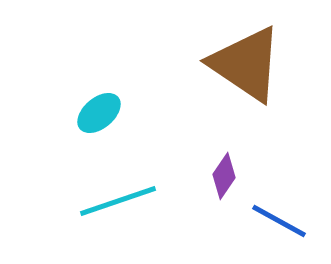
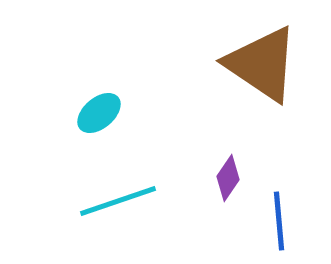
brown triangle: moved 16 px right
purple diamond: moved 4 px right, 2 px down
blue line: rotated 56 degrees clockwise
